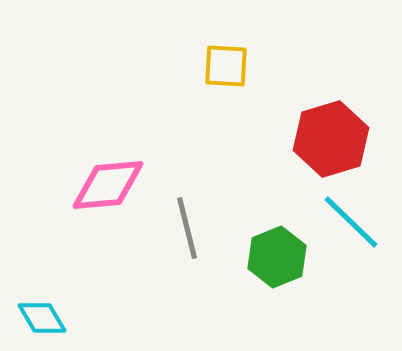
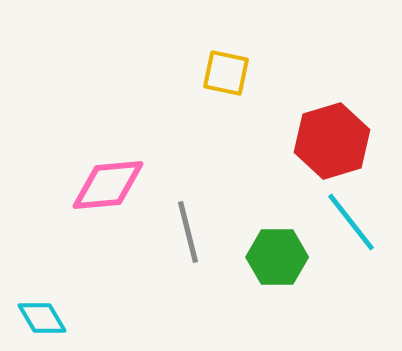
yellow square: moved 7 px down; rotated 9 degrees clockwise
red hexagon: moved 1 px right, 2 px down
cyan line: rotated 8 degrees clockwise
gray line: moved 1 px right, 4 px down
green hexagon: rotated 22 degrees clockwise
